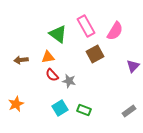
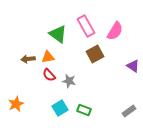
brown arrow: moved 7 px right, 1 px up
purple triangle: rotated 40 degrees counterclockwise
red semicircle: moved 3 px left
